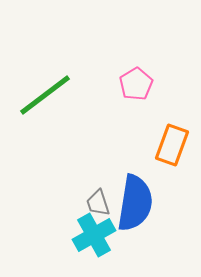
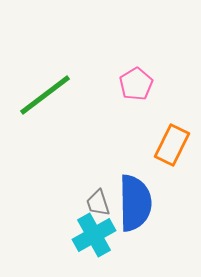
orange rectangle: rotated 6 degrees clockwise
blue semicircle: rotated 10 degrees counterclockwise
